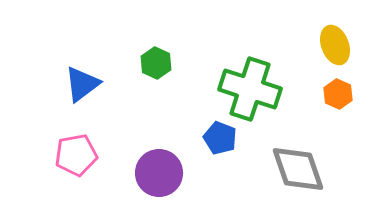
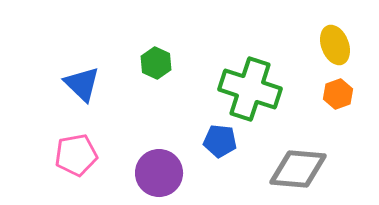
blue triangle: rotated 39 degrees counterclockwise
orange hexagon: rotated 16 degrees clockwise
blue pentagon: moved 3 px down; rotated 16 degrees counterclockwise
gray diamond: rotated 66 degrees counterclockwise
